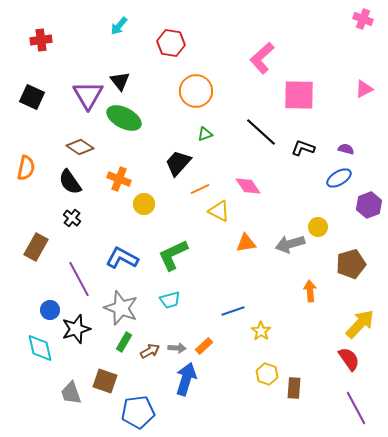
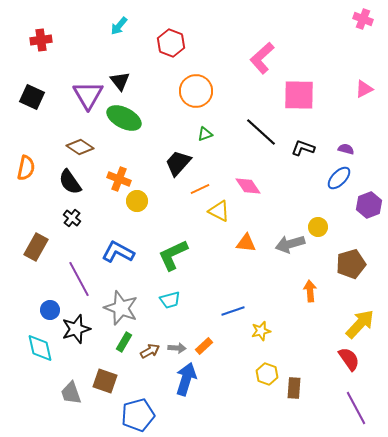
red hexagon at (171, 43): rotated 12 degrees clockwise
blue ellipse at (339, 178): rotated 15 degrees counterclockwise
yellow circle at (144, 204): moved 7 px left, 3 px up
orange triangle at (246, 243): rotated 15 degrees clockwise
blue L-shape at (122, 258): moved 4 px left, 6 px up
yellow star at (261, 331): rotated 24 degrees clockwise
blue pentagon at (138, 412): moved 3 px down; rotated 8 degrees counterclockwise
